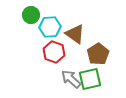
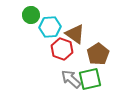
red hexagon: moved 8 px right, 3 px up
